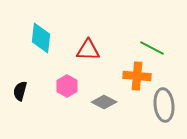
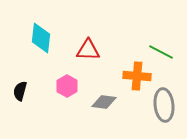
green line: moved 9 px right, 4 px down
gray diamond: rotated 20 degrees counterclockwise
